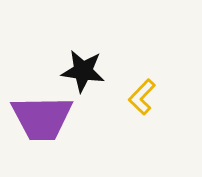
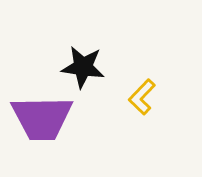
black star: moved 4 px up
